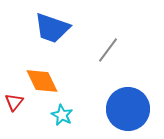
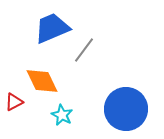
blue trapezoid: rotated 138 degrees clockwise
gray line: moved 24 px left
red triangle: rotated 24 degrees clockwise
blue circle: moved 2 px left
